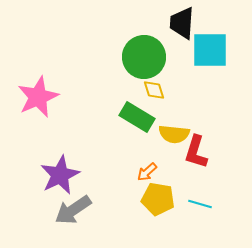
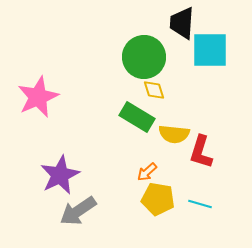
red L-shape: moved 5 px right
gray arrow: moved 5 px right, 1 px down
